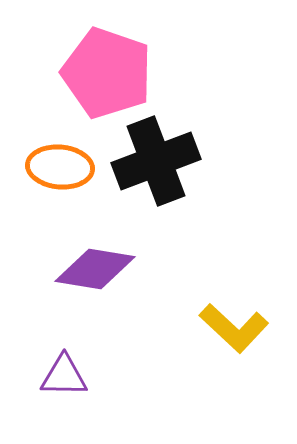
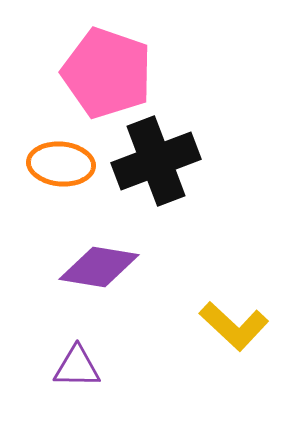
orange ellipse: moved 1 px right, 3 px up
purple diamond: moved 4 px right, 2 px up
yellow L-shape: moved 2 px up
purple triangle: moved 13 px right, 9 px up
